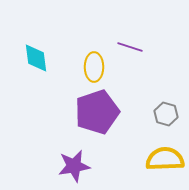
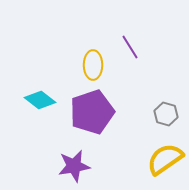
purple line: rotated 40 degrees clockwise
cyan diamond: moved 4 px right, 42 px down; rotated 44 degrees counterclockwise
yellow ellipse: moved 1 px left, 2 px up
purple pentagon: moved 5 px left
yellow semicircle: rotated 33 degrees counterclockwise
